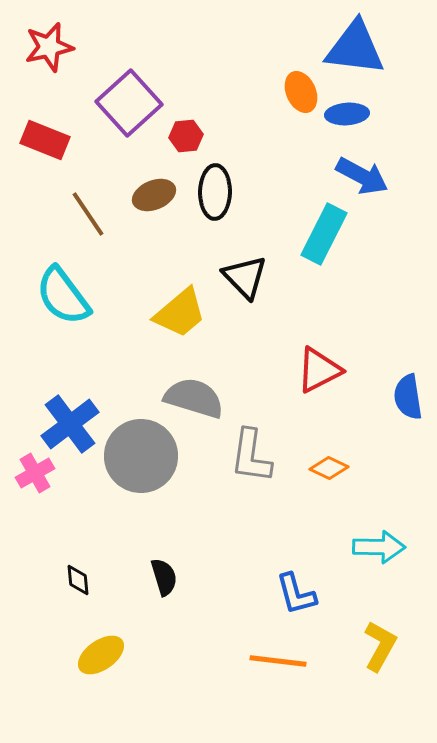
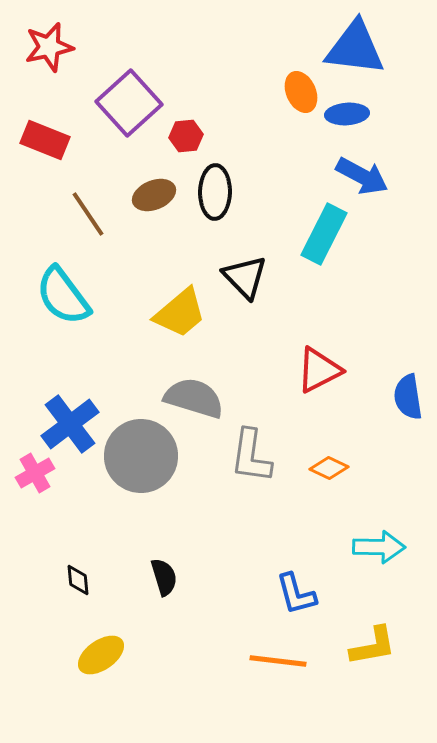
yellow L-shape: moved 7 px left; rotated 51 degrees clockwise
